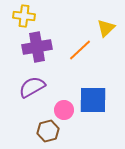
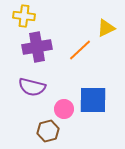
yellow triangle: rotated 18 degrees clockwise
purple semicircle: rotated 136 degrees counterclockwise
pink circle: moved 1 px up
